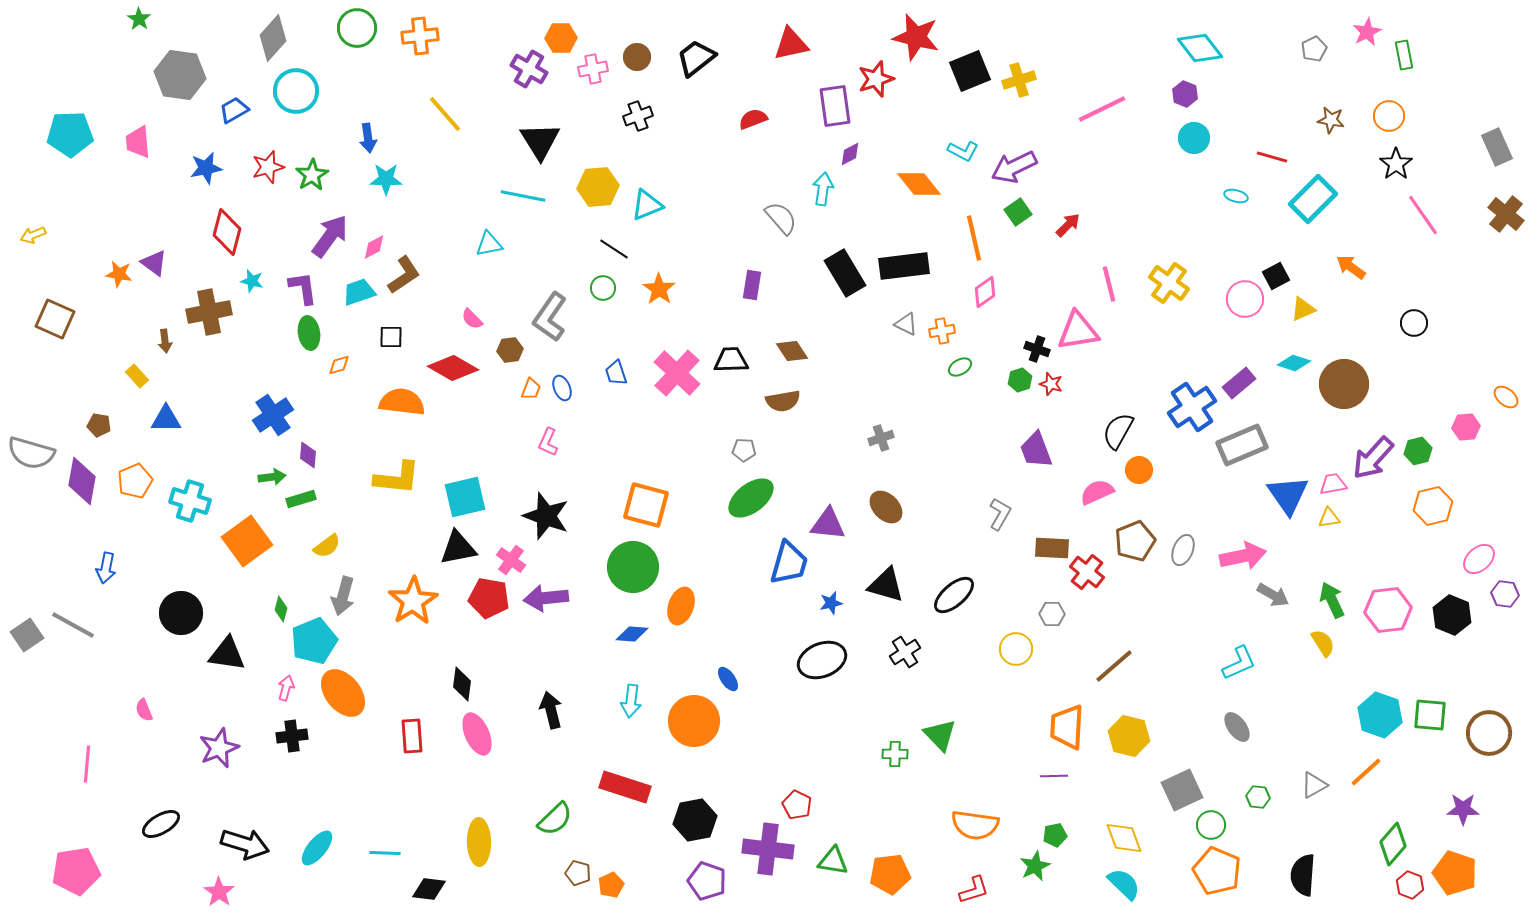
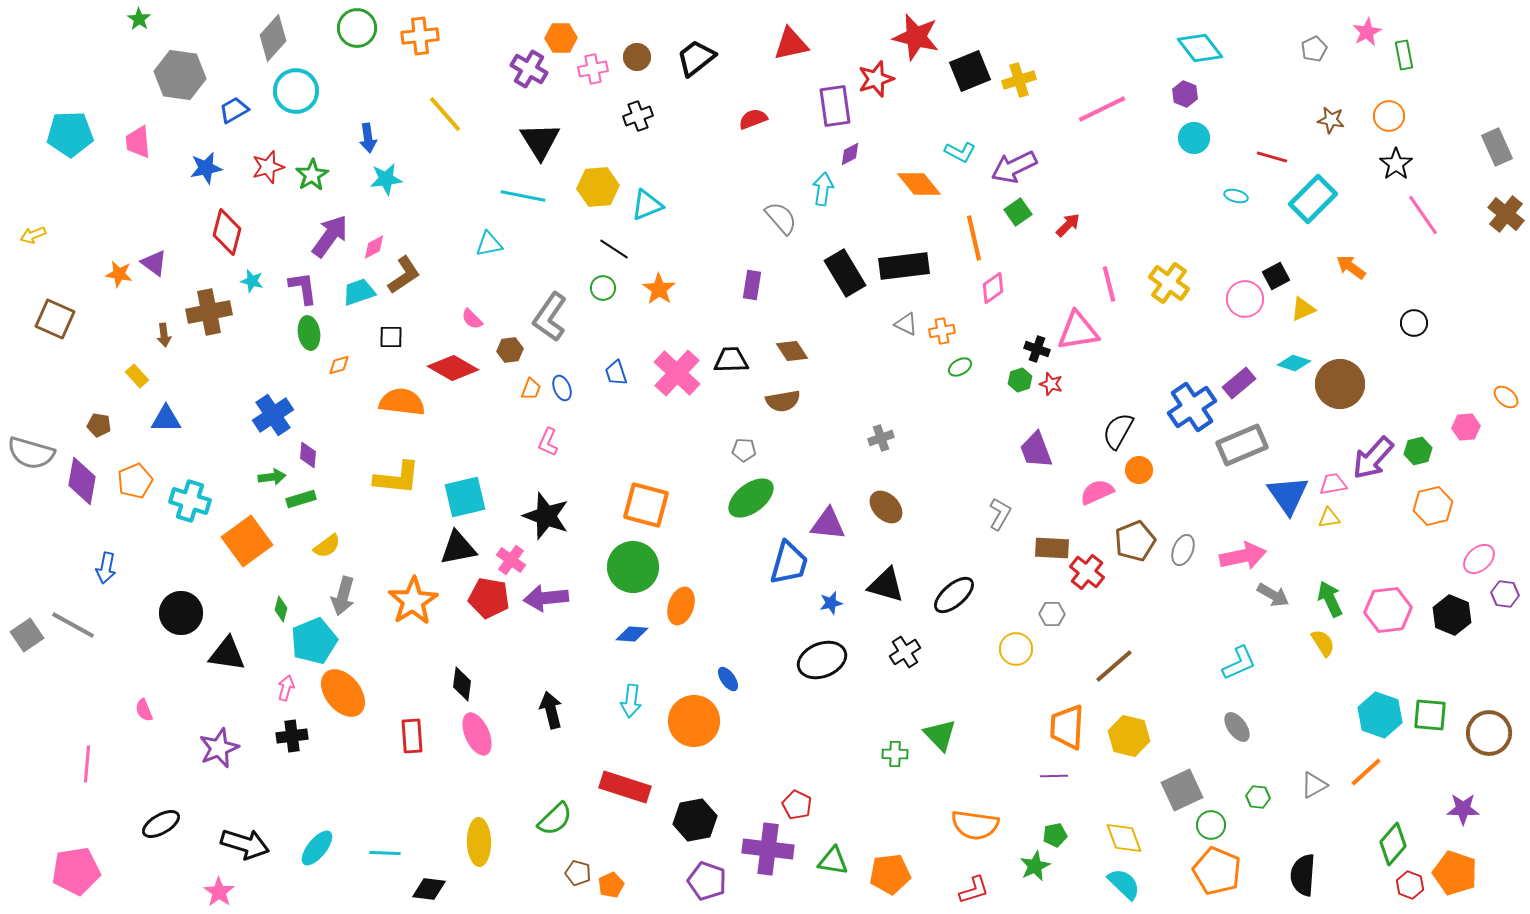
cyan L-shape at (963, 151): moved 3 px left, 1 px down
cyan star at (386, 179): rotated 8 degrees counterclockwise
pink diamond at (985, 292): moved 8 px right, 4 px up
brown arrow at (165, 341): moved 1 px left, 6 px up
brown circle at (1344, 384): moved 4 px left
green arrow at (1332, 600): moved 2 px left, 1 px up
